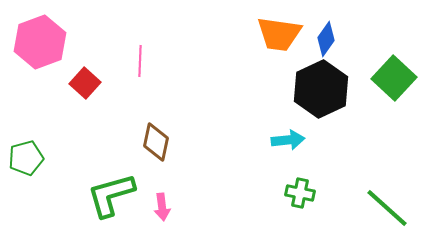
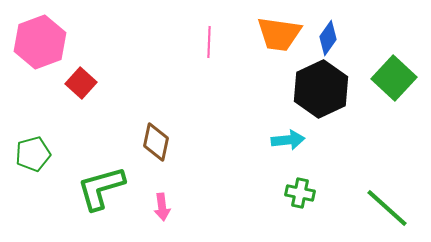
blue diamond: moved 2 px right, 1 px up
pink line: moved 69 px right, 19 px up
red square: moved 4 px left
green pentagon: moved 7 px right, 4 px up
green L-shape: moved 10 px left, 7 px up
